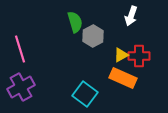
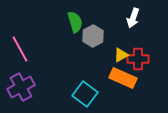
white arrow: moved 2 px right, 2 px down
pink line: rotated 12 degrees counterclockwise
red cross: moved 1 px left, 3 px down
